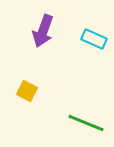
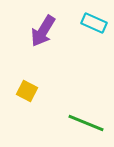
purple arrow: rotated 12 degrees clockwise
cyan rectangle: moved 16 px up
